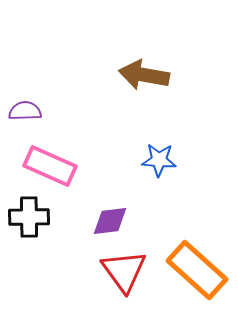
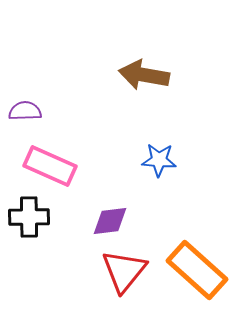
red triangle: rotated 15 degrees clockwise
